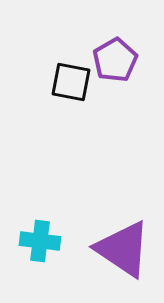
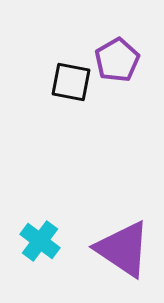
purple pentagon: moved 2 px right
cyan cross: rotated 30 degrees clockwise
